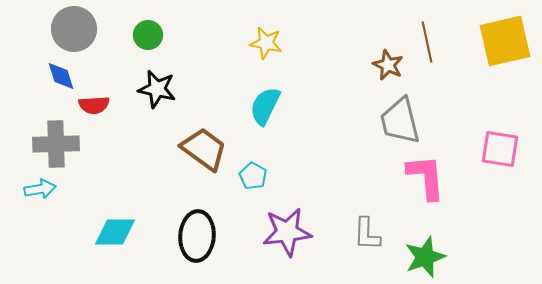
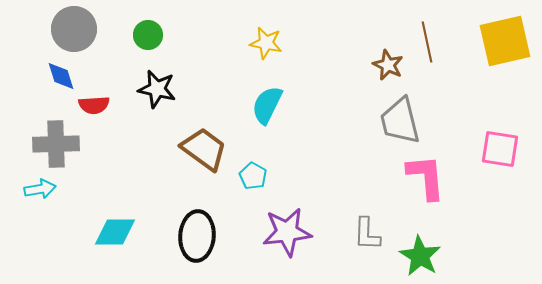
cyan semicircle: moved 2 px right, 1 px up
green star: moved 5 px left, 1 px up; rotated 21 degrees counterclockwise
